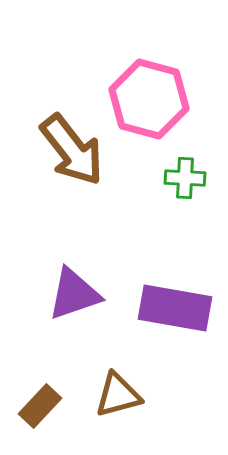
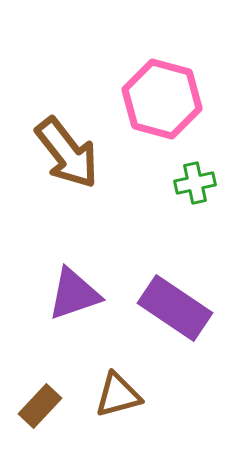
pink hexagon: moved 13 px right
brown arrow: moved 5 px left, 3 px down
green cross: moved 10 px right, 5 px down; rotated 15 degrees counterclockwise
purple rectangle: rotated 24 degrees clockwise
